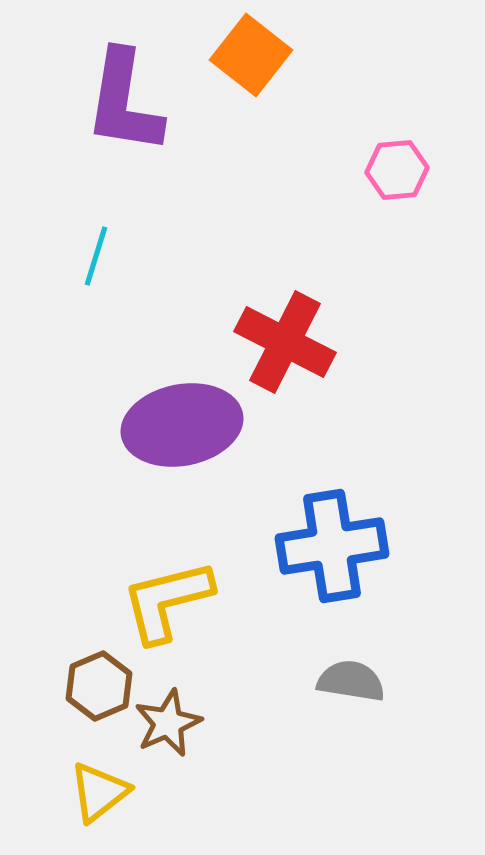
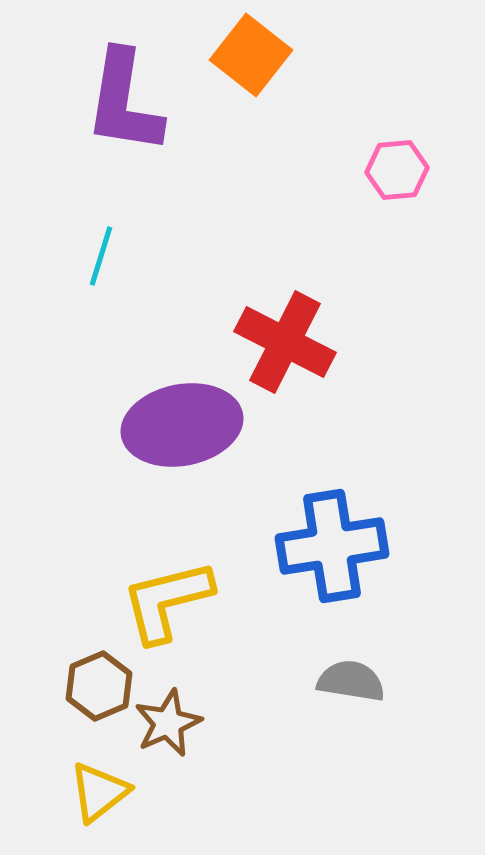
cyan line: moved 5 px right
